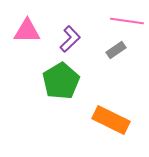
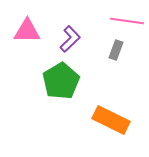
gray rectangle: rotated 36 degrees counterclockwise
